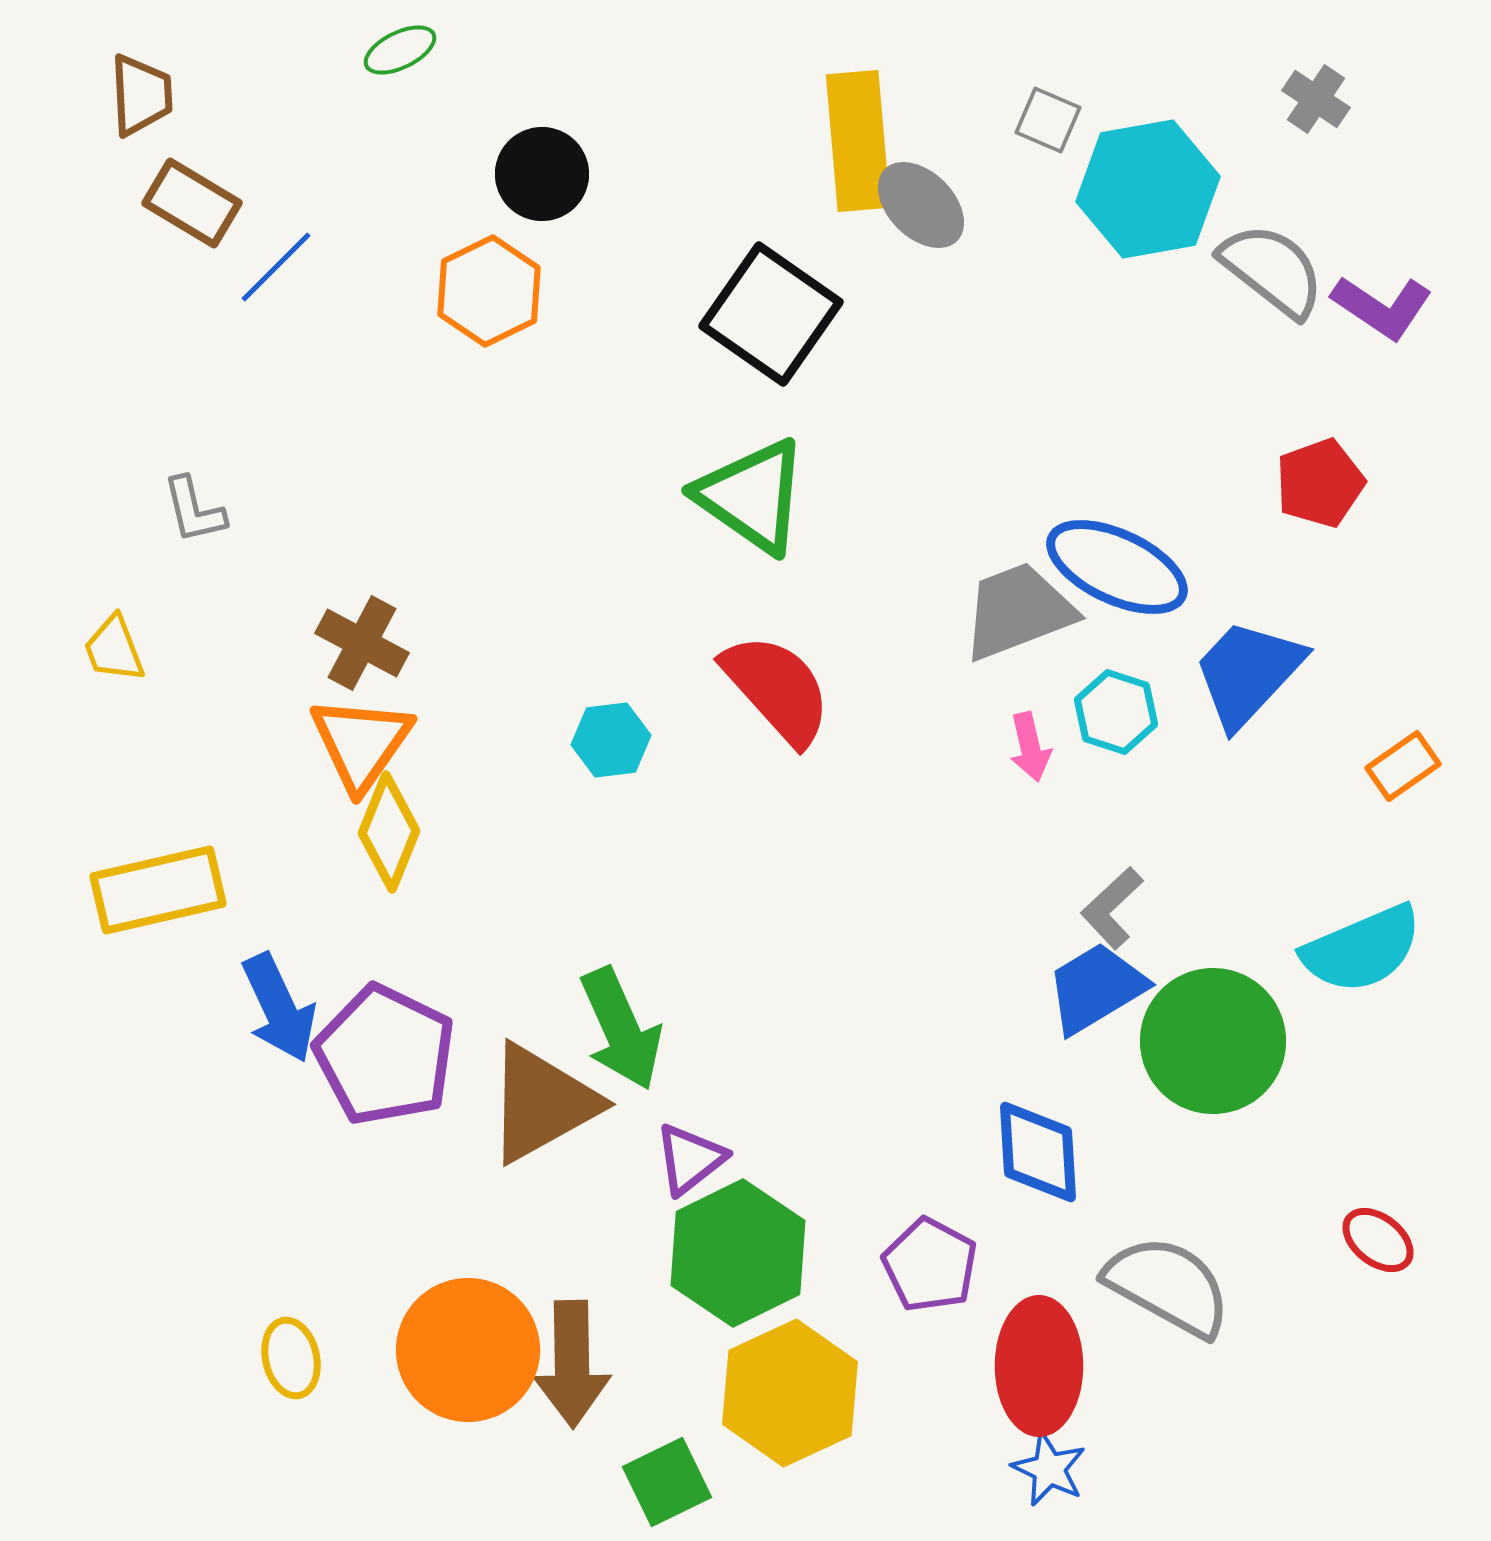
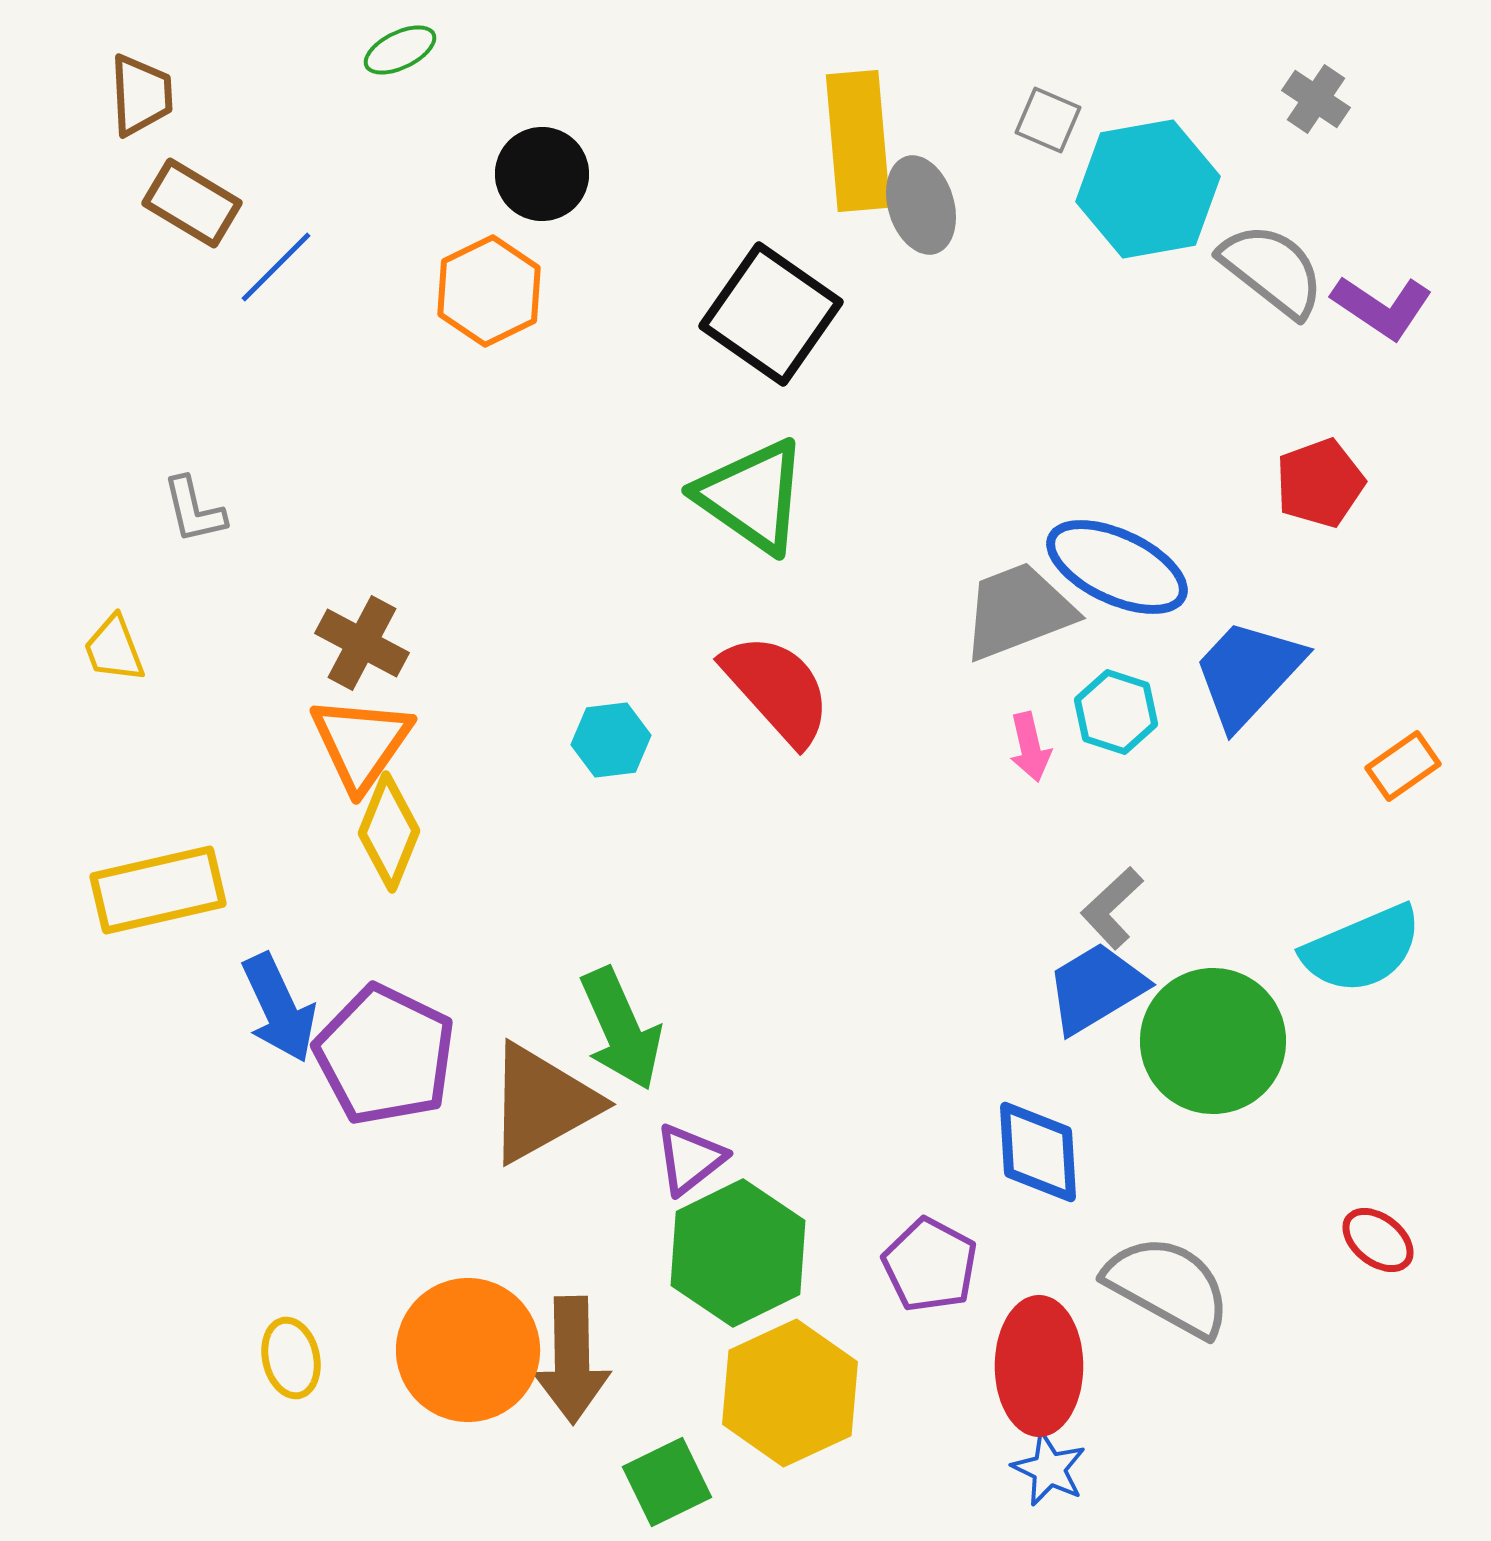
gray ellipse at (921, 205): rotated 28 degrees clockwise
brown arrow at (572, 1364): moved 4 px up
